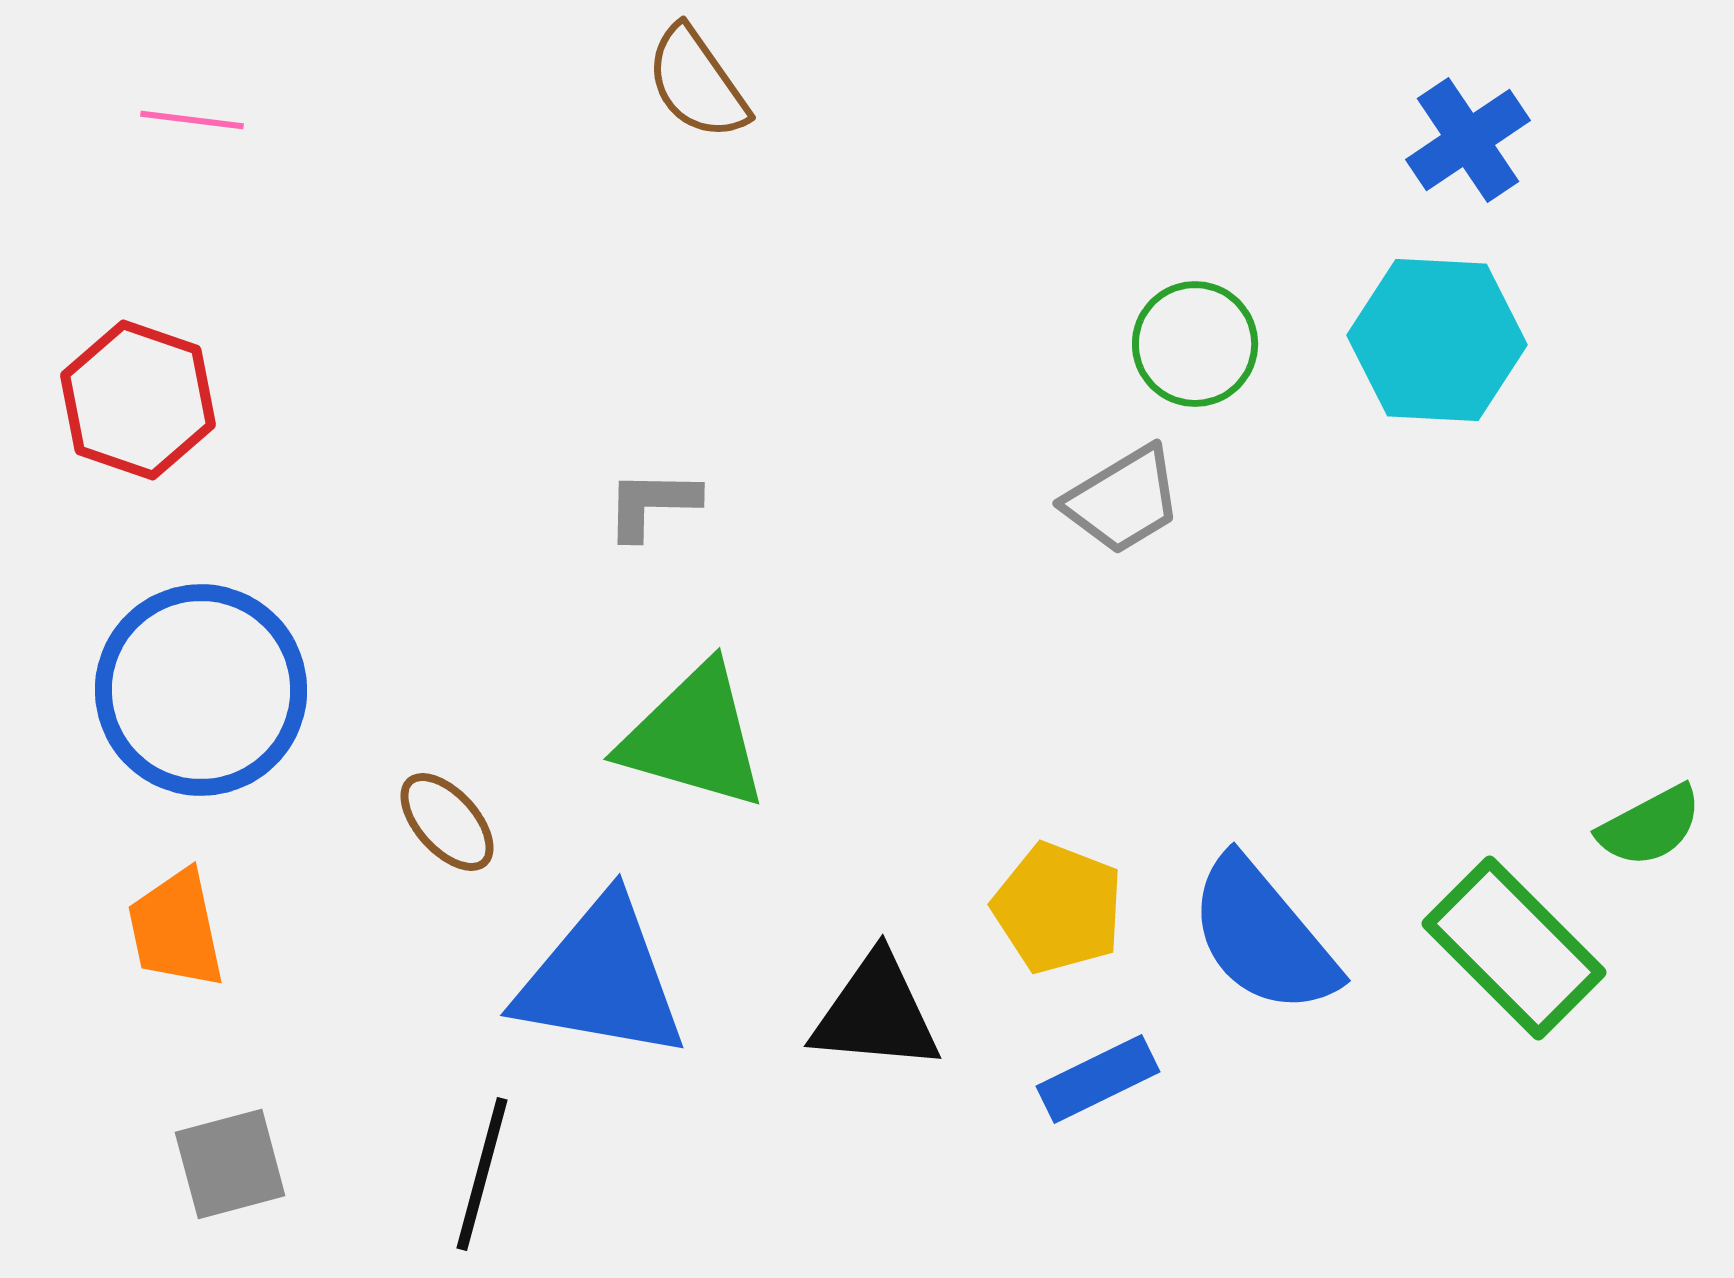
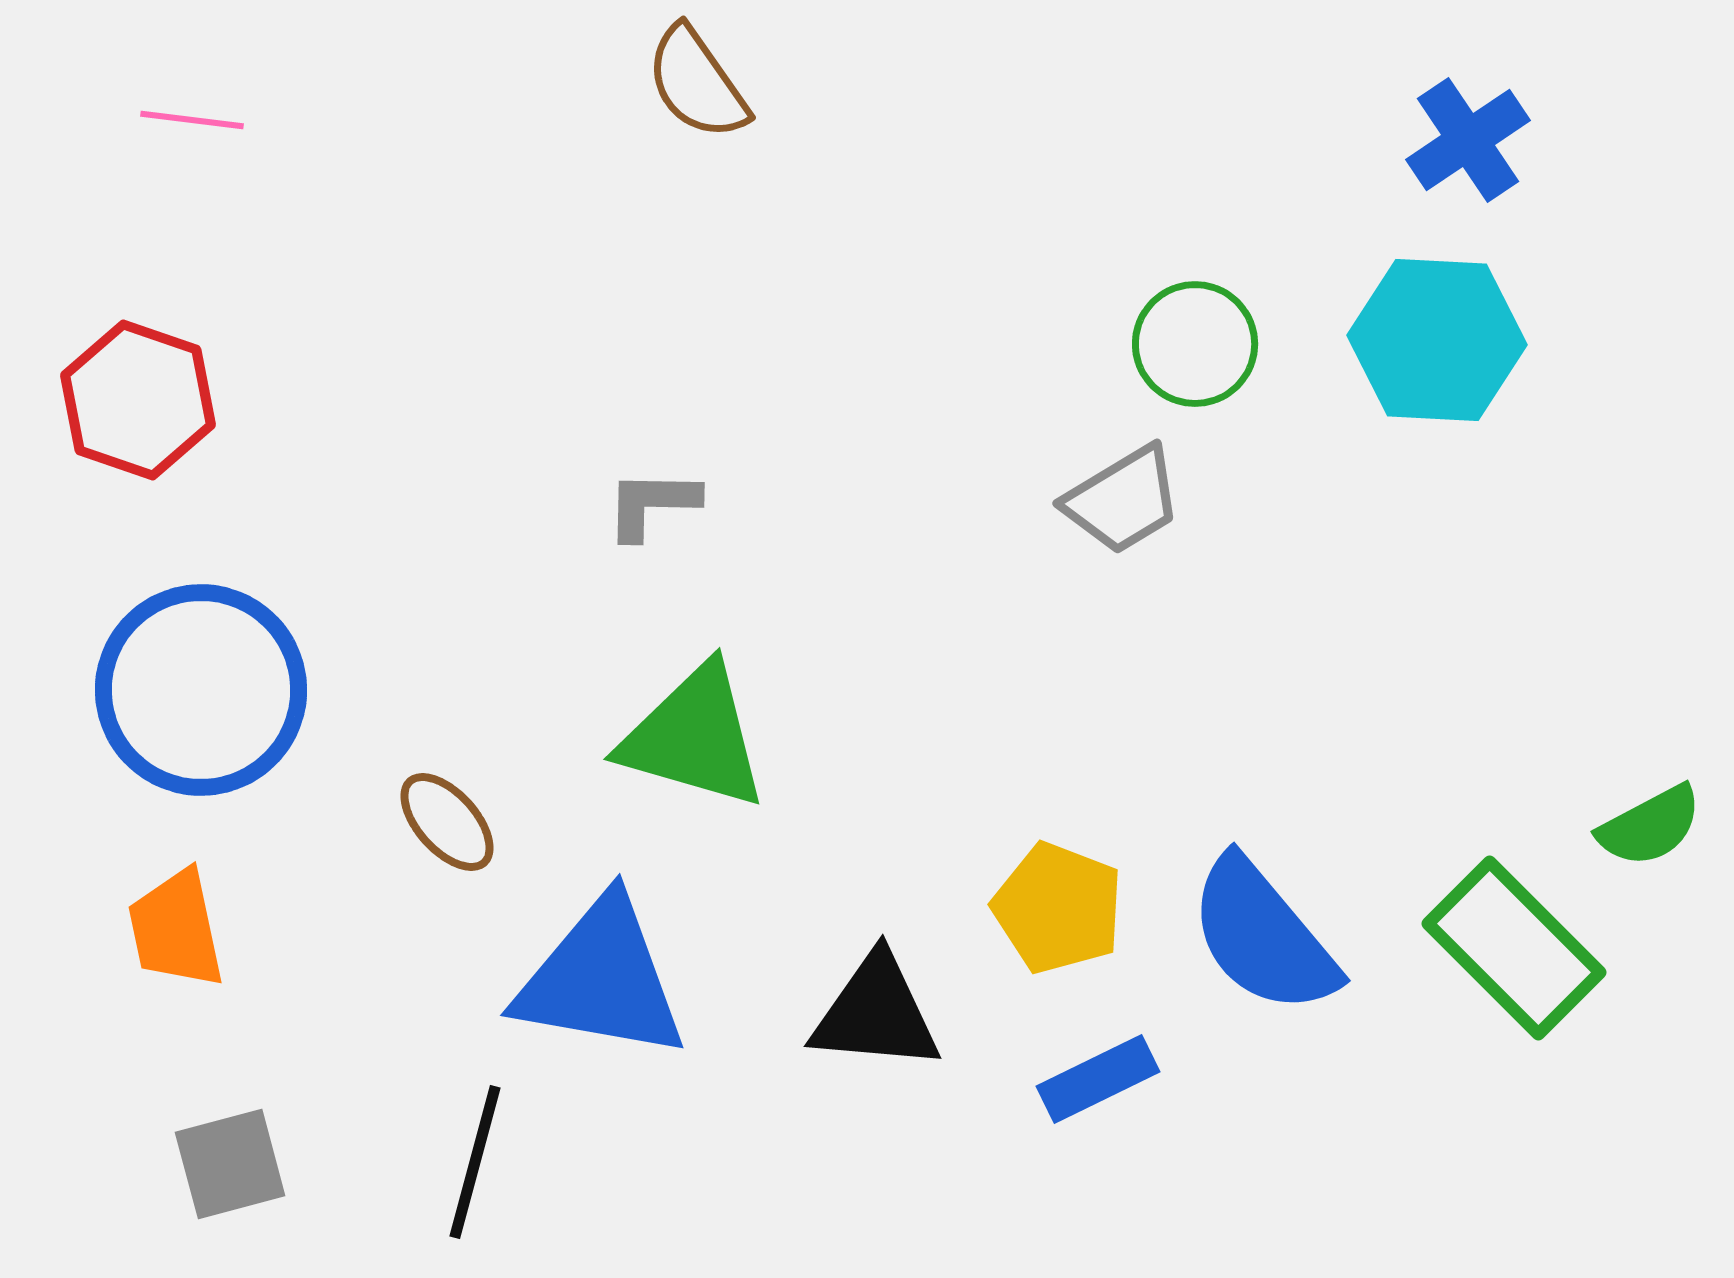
black line: moved 7 px left, 12 px up
